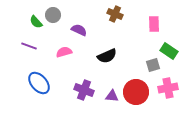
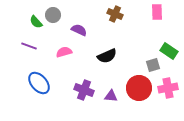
pink rectangle: moved 3 px right, 12 px up
red circle: moved 3 px right, 4 px up
purple triangle: moved 1 px left
